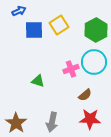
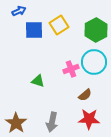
red star: moved 1 px left
